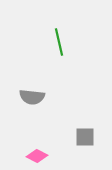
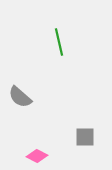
gray semicircle: moved 12 px left; rotated 35 degrees clockwise
